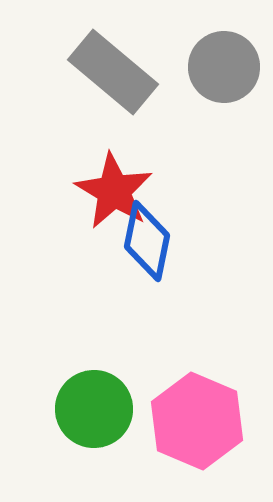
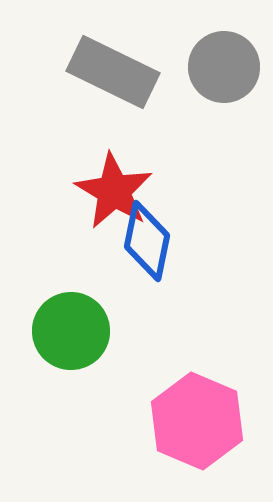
gray rectangle: rotated 14 degrees counterclockwise
green circle: moved 23 px left, 78 px up
